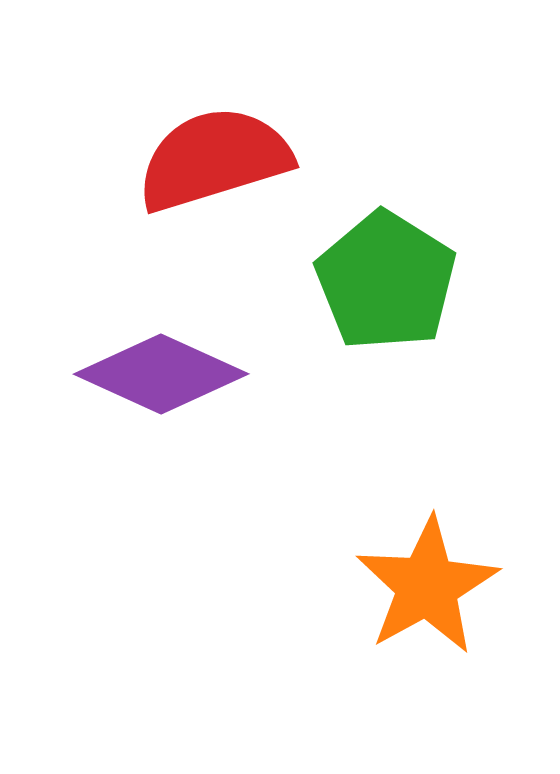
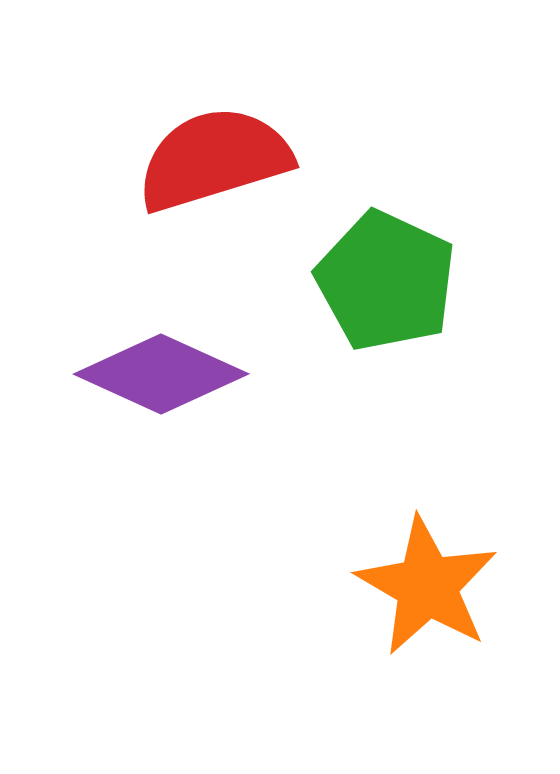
green pentagon: rotated 7 degrees counterclockwise
orange star: rotated 13 degrees counterclockwise
